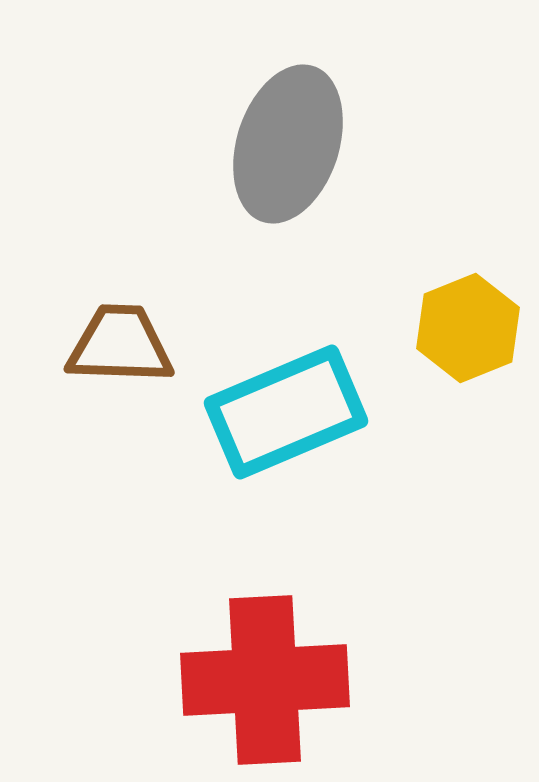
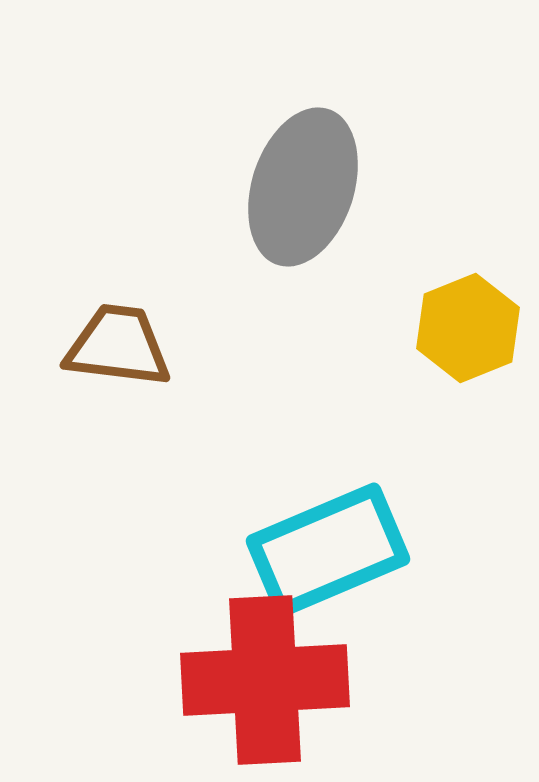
gray ellipse: moved 15 px right, 43 px down
brown trapezoid: moved 2 px left, 1 px down; rotated 5 degrees clockwise
cyan rectangle: moved 42 px right, 138 px down
